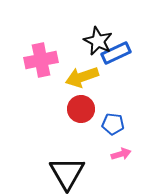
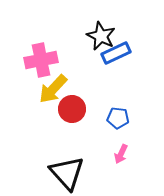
black star: moved 3 px right, 5 px up
yellow arrow: moved 29 px left, 12 px down; rotated 28 degrees counterclockwise
red circle: moved 9 px left
blue pentagon: moved 5 px right, 6 px up
pink arrow: rotated 132 degrees clockwise
black triangle: rotated 12 degrees counterclockwise
